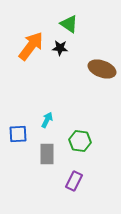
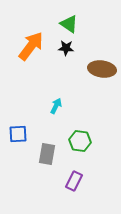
black star: moved 6 px right
brown ellipse: rotated 12 degrees counterclockwise
cyan arrow: moved 9 px right, 14 px up
gray rectangle: rotated 10 degrees clockwise
